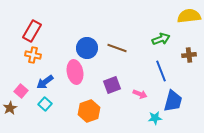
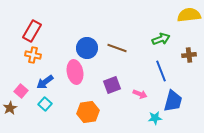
yellow semicircle: moved 1 px up
orange hexagon: moved 1 px left, 1 px down; rotated 10 degrees clockwise
